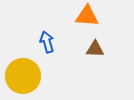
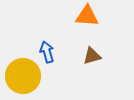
blue arrow: moved 10 px down
brown triangle: moved 3 px left, 7 px down; rotated 18 degrees counterclockwise
